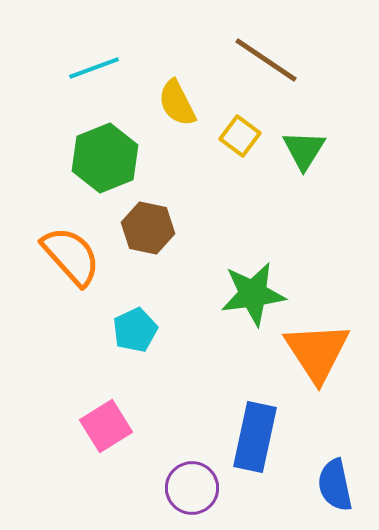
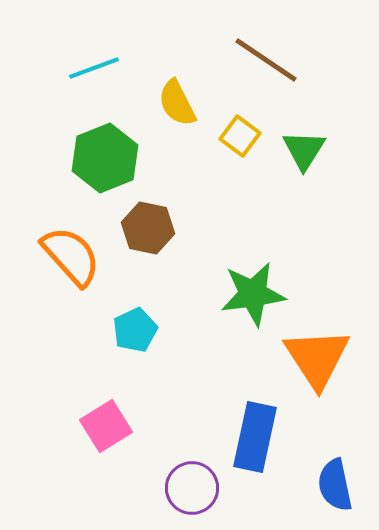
orange triangle: moved 6 px down
